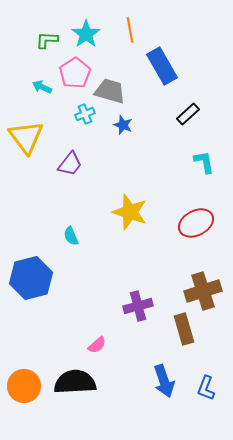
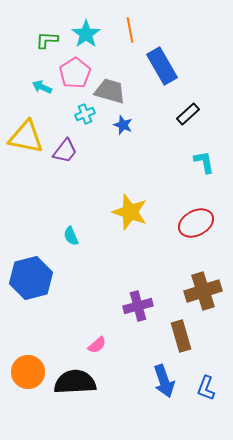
yellow triangle: rotated 42 degrees counterclockwise
purple trapezoid: moved 5 px left, 13 px up
brown rectangle: moved 3 px left, 7 px down
orange circle: moved 4 px right, 14 px up
